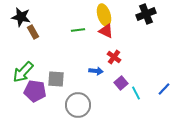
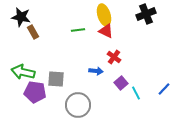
green arrow: rotated 60 degrees clockwise
purple pentagon: moved 1 px down
